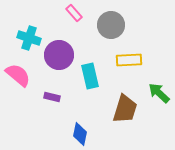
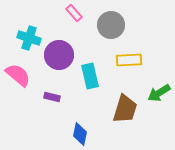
green arrow: rotated 75 degrees counterclockwise
